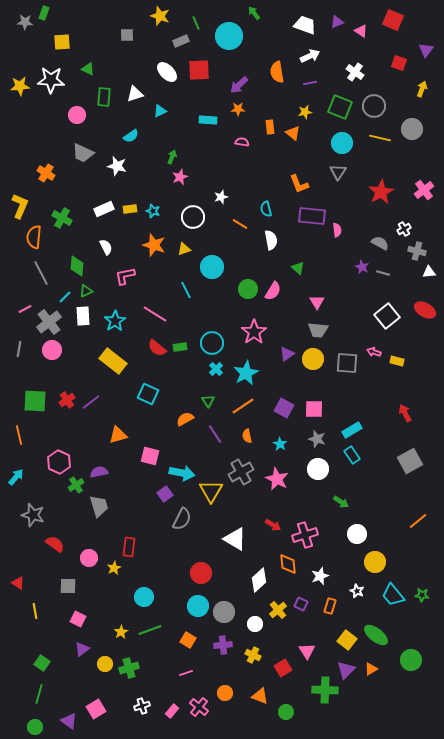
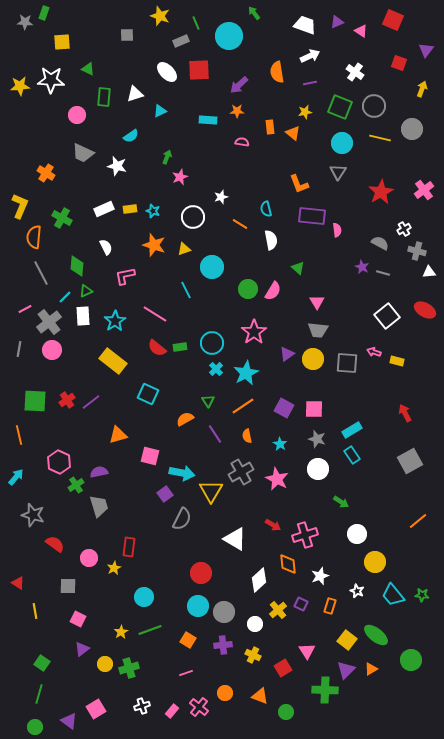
orange star at (238, 109): moved 1 px left, 2 px down
green arrow at (172, 157): moved 5 px left
